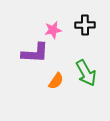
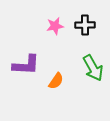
pink star: moved 2 px right, 4 px up
purple L-shape: moved 9 px left, 12 px down
green arrow: moved 7 px right, 5 px up
